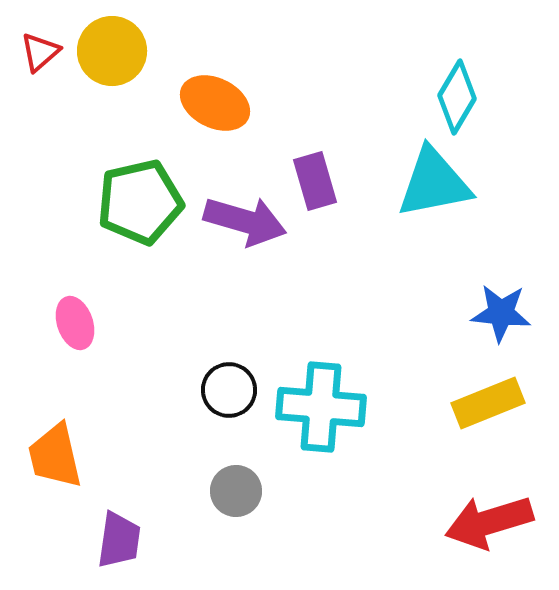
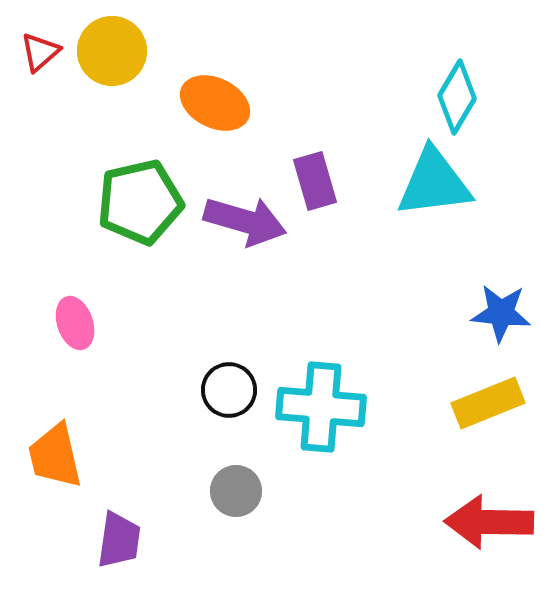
cyan triangle: rotated 4 degrees clockwise
red arrow: rotated 18 degrees clockwise
